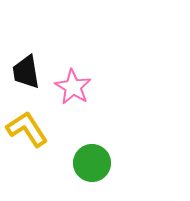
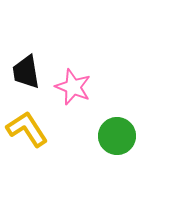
pink star: rotated 9 degrees counterclockwise
green circle: moved 25 px right, 27 px up
